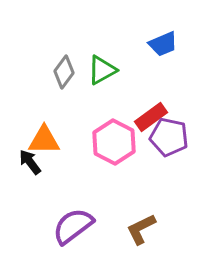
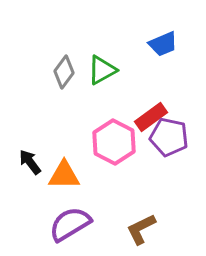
orange triangle: moved 20 px right, 35 px down
purple semicircle: moved 3 px left, 2 px up; rotated 6 degrees clockwise
